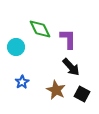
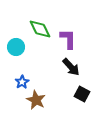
brown star: moved 20 px left, 10 px down
